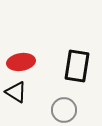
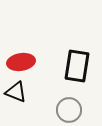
black triangle: rotated 10 degrees counterclockwise
gray circle: moved 5 px right
